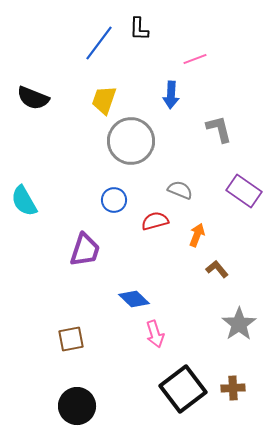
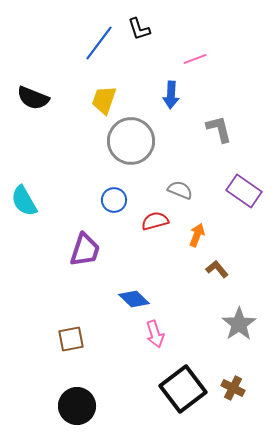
black L-shape: rotated 20 degrees counterclockwise
brown cross: rotated 30 degrees clockwise
